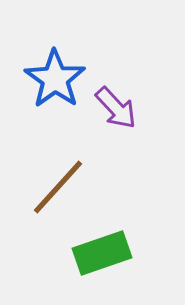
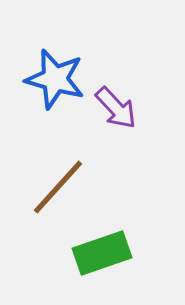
blue star: rotated 20 degrees counterclockwise
